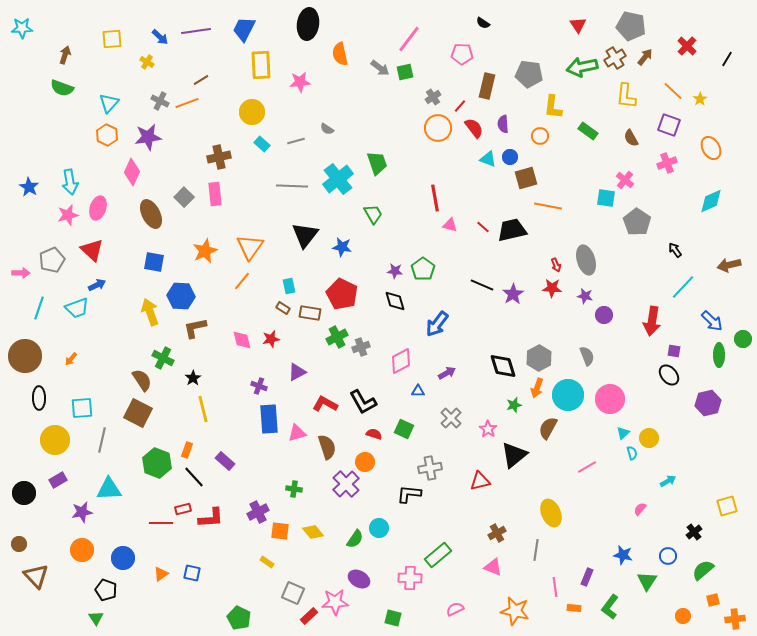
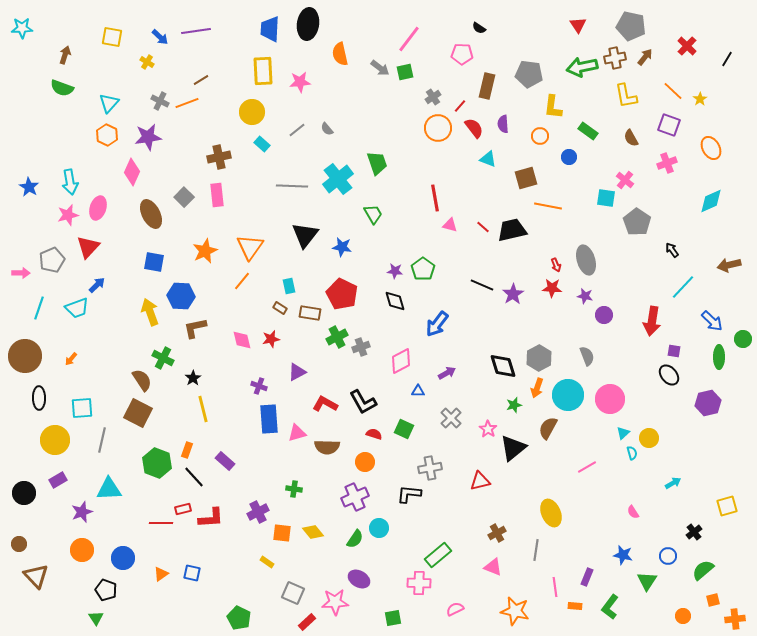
black semicircle at (483, 23): moved 4 px left, 5 px down
blue trapezoid at (244, 29): moved 26 px right; rotated 24 degrees counterclockwise
yellow square at (112, 39): moved 2 px up; rotated 15 degrees clockwise
brown cross at (615, 58): rotated 20 degrees clockwise
yellow rectangle at (261, 65): moved 2 px right, 6 px down
yellow L-shape at (626, 96): rotated 16 degrees counterclockwise
gray semicircle at (327, 129): rotated 16 degrees clockwise
gray line at (296, 141): moved 1 px right, 11 px up; rotated 24 degrees counterclockwise
blue circle at (510, 157): moved 59 px right
pink rectangle at (215, 194): moved 2 px right, 1 px down
red triangle at (92, 250): moved 4 px left, 3 px up; rotated 30 degrees clockwise
black arrow at (675, 250): moved 3 px left
blue arrow at (97, 285): rotated 18 degrees counterclockwise
brown rectangle at (283, 308): moved 3 px left
green ellipse at (719, 355): moved 2 px down
brown semicircle at (327, 447): rotated 110 degrees clockwise
black triangle at (514, 455): moved 1 px left, 7 px up
cyan arrow at (668, 481): moved 5 px right, 2 px down
purple cross at (346, 484): moved 9 px right, 13 px down; rotated 20 degrees clockwise
pink semicircle at (640, 509): moved 7 px left, 3 px down; rotated 72 degrees counterclockwise
purple star at (82, 512): rotated 10 degrees counterclockwise
orange square at (280, 531): moved 2 px right, 2 px down
pink cross at (410, 578): moved 9 px right, 5 px down
orange rectangle at (574, 608): moved 1 px right, 2 px up
red rectangle at (309, 616): moved 2 px left, 6 px down
green square at (393, 618): rotated 24 degrees counterclockwise
